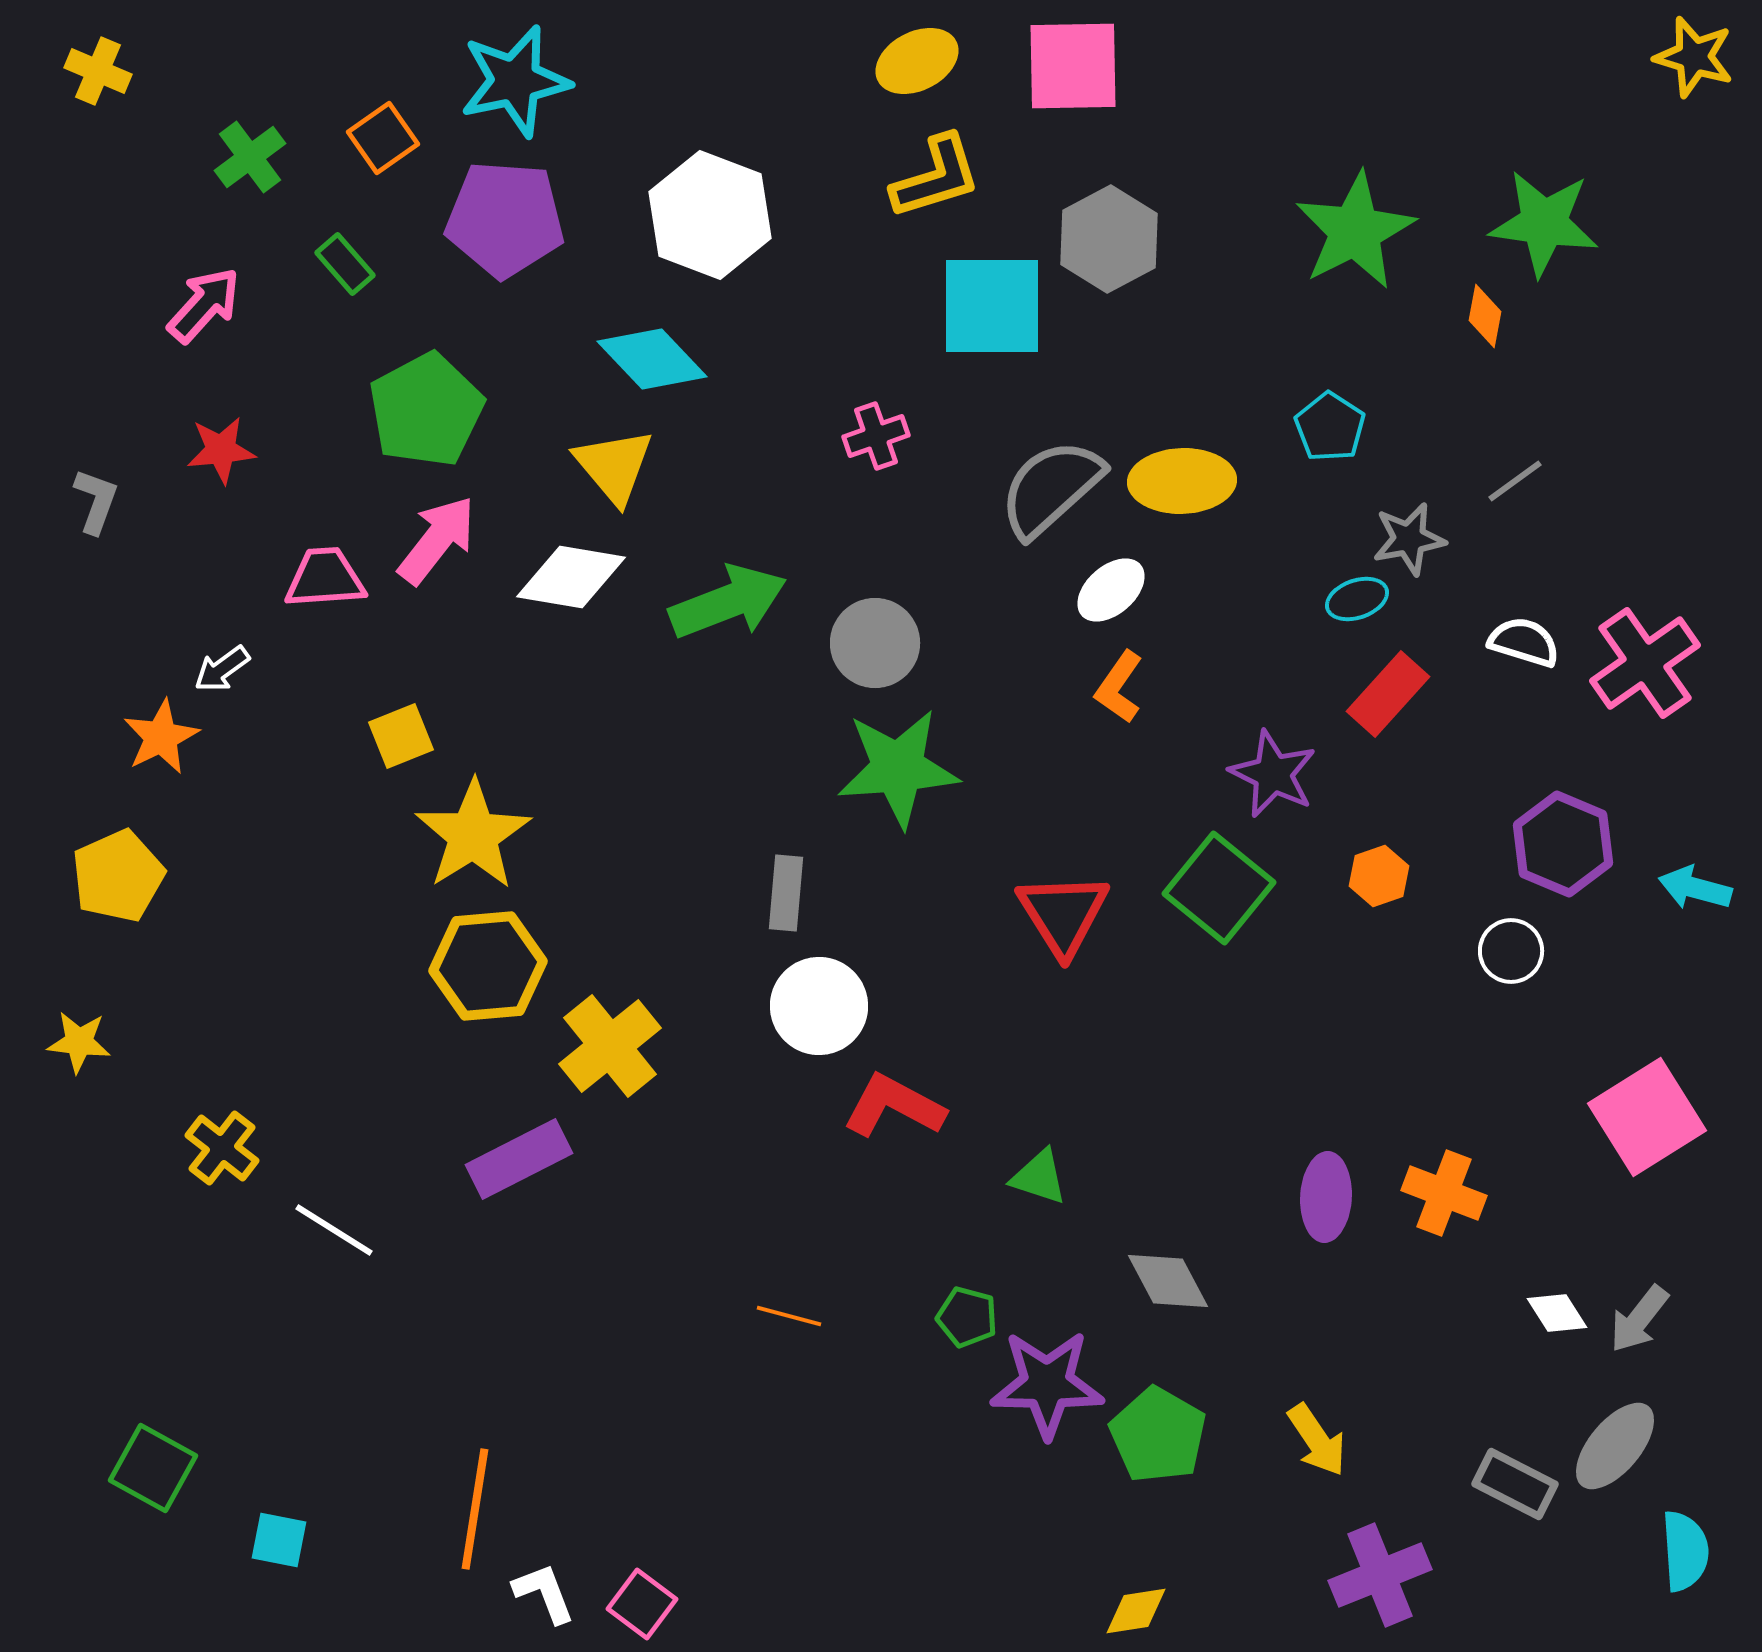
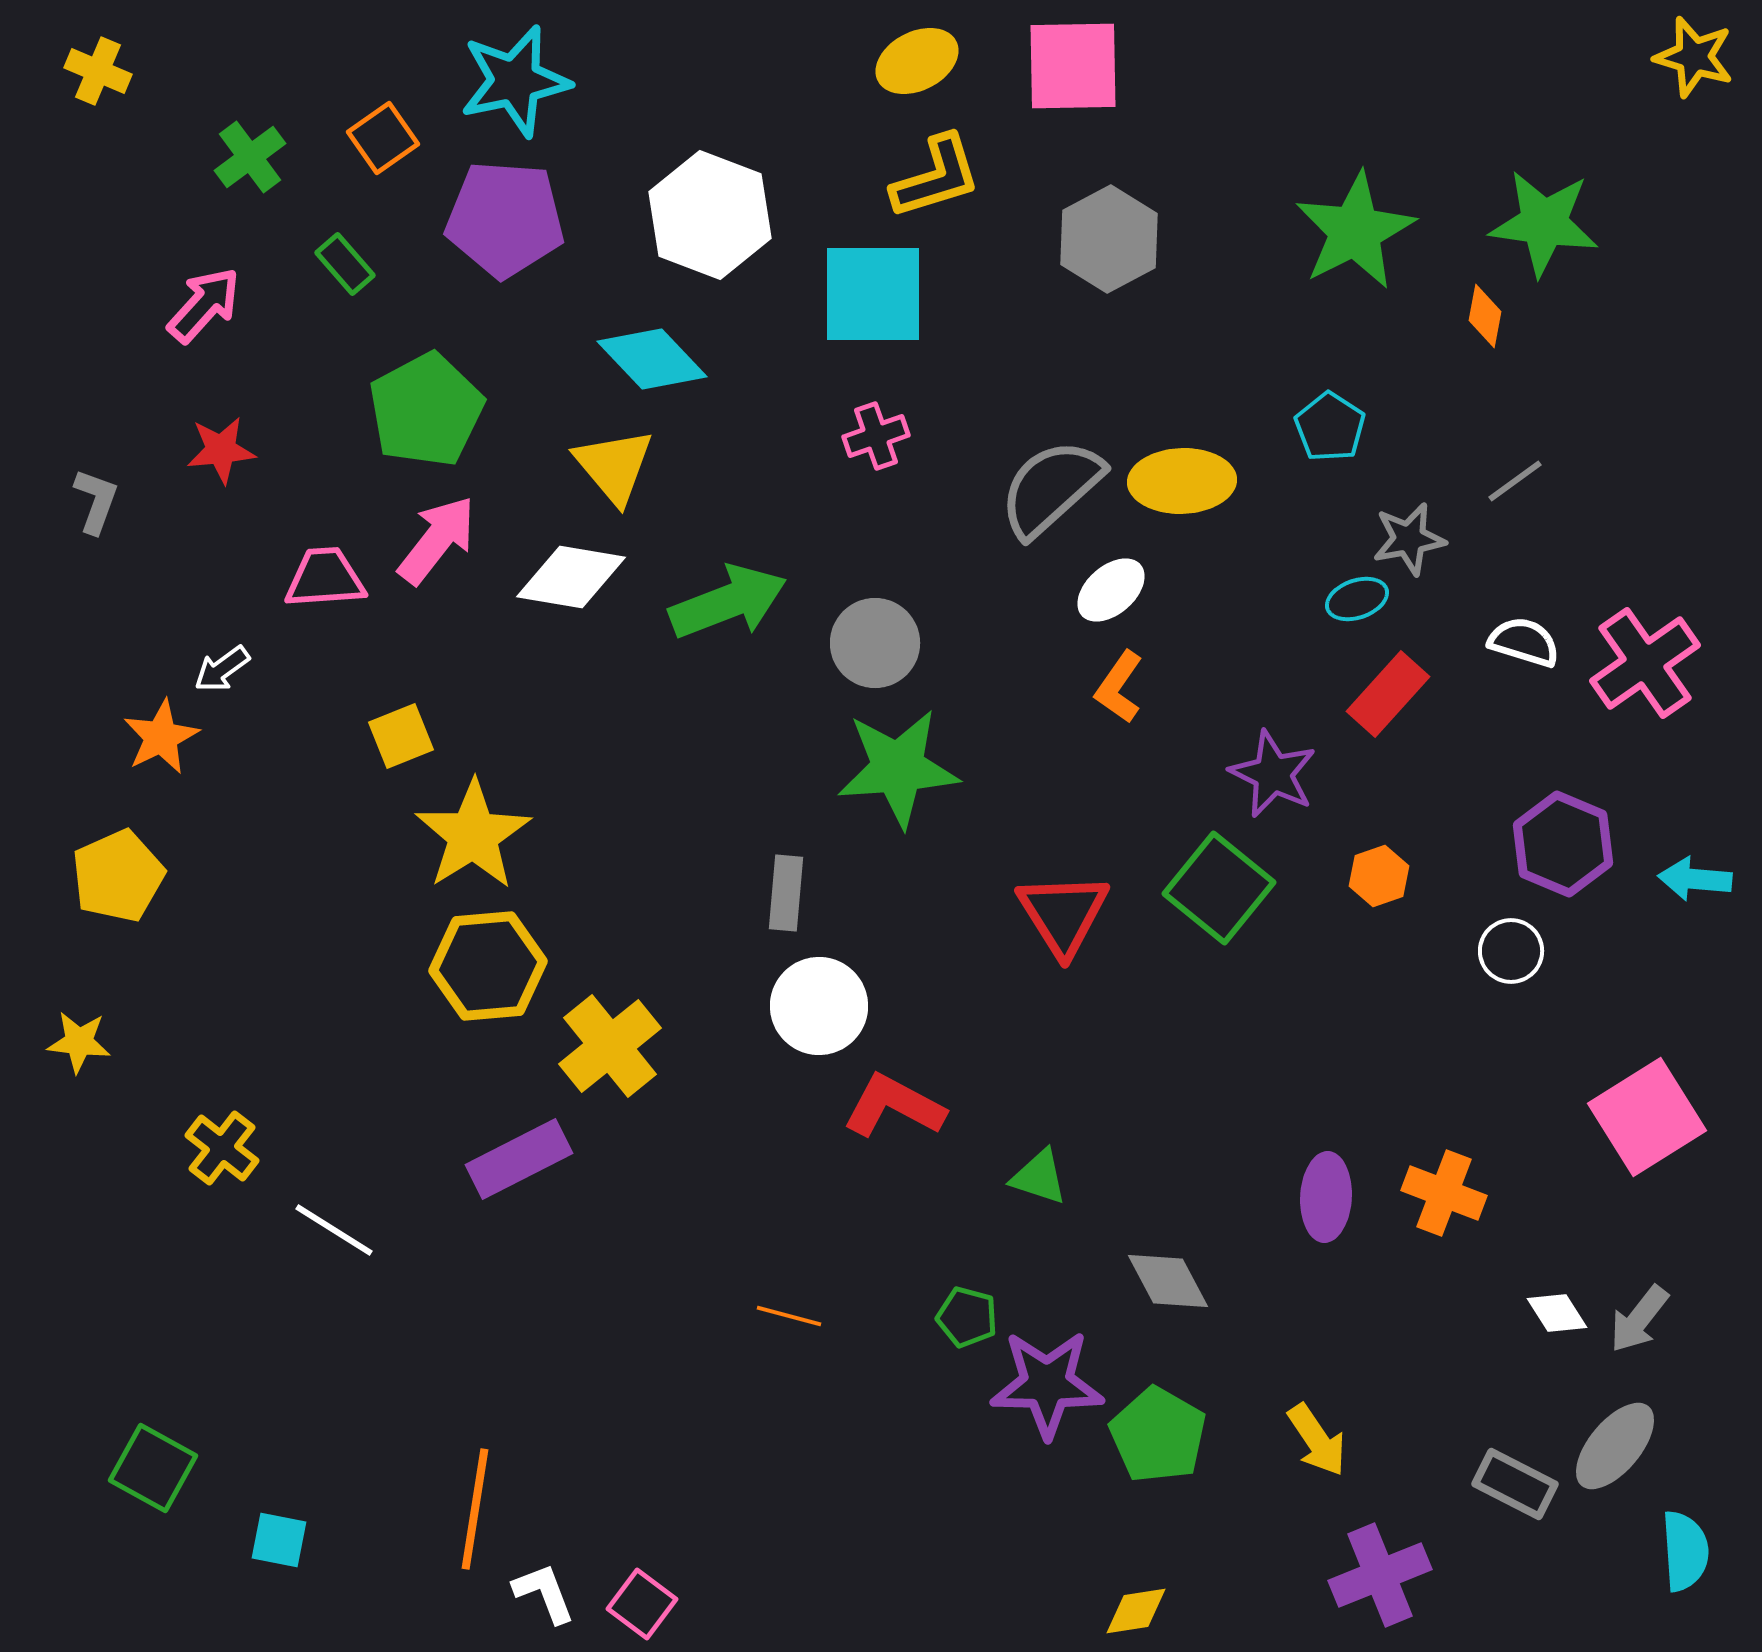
cyan square at (992, 306): moved 119 px left, 12 px up
cyan arrow at (1695, 888): moved 9 px up; rotated 10 degrees counterclockwise
